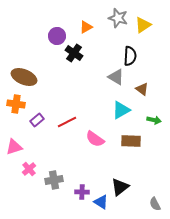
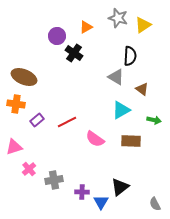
blue triangle: rotated 28 degrees clockwise
